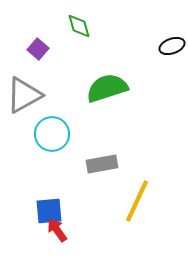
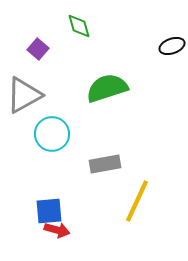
gray rectangle: moved 3 px right
red arrow: rotated 140 degrees clockwise
